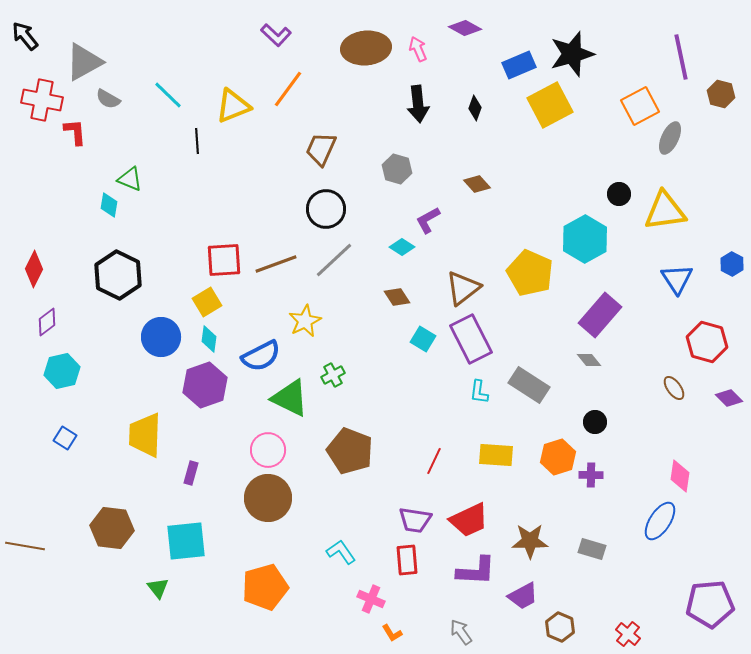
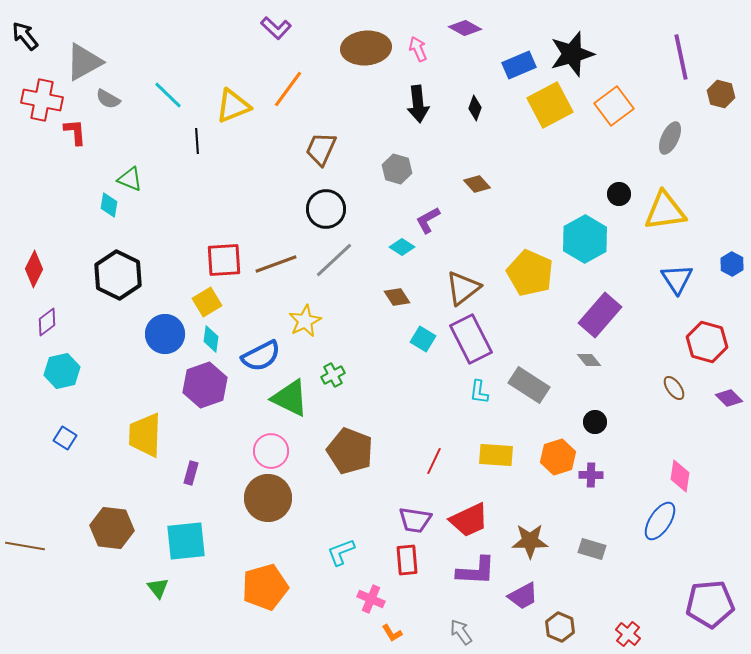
purple L-shape at (276, 35): moved 7 px up
orange square at (640, 106): moved 26 px left; rotated 9 degrees counterclockwise
blue circle at (161, 337): moved 4 px right, 3 px up
cyan diamond at (209, 339): moved 2 px right
pink circle at (268, 450): moved 3 px right, 1 px down
cyan L-shape at (341, 552): rotated 76 degrees counterclockwise
